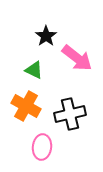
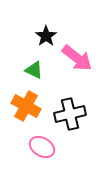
pink ellipse: rotated 65 degrees counterclockwise
